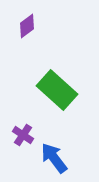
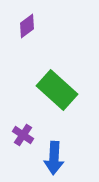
blue arrow: rotated 140 degrees counterclockwise
